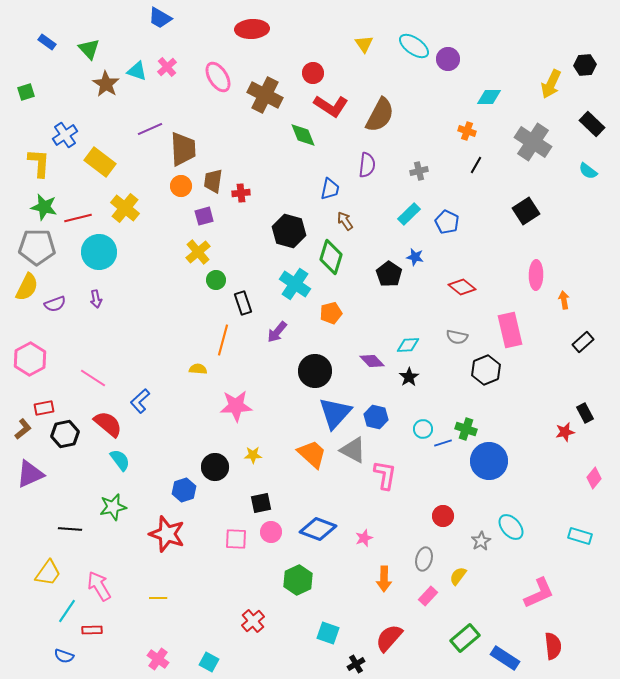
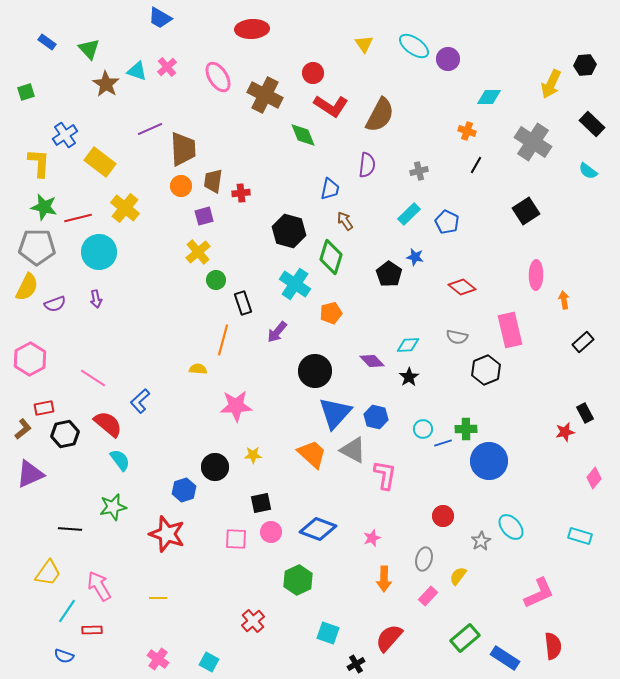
green cross at (466, 429): rotated 20 degrees counterclockwise
pink star at (364, 538): moved 8 px right
